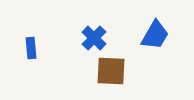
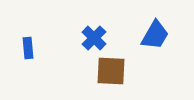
blue rectangle: moved 3 px left
